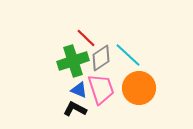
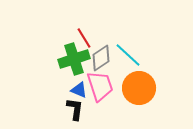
red line: moved 2 px left; rotated 15 degrees clockwise
green cross: moved 1 px right, 2 px up
pink trapezoid: moved 1 px left, 3 px up
black L-shape: rotated 70 degrees clockwise
